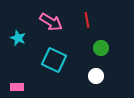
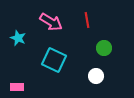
green circle: moved 3 px right
